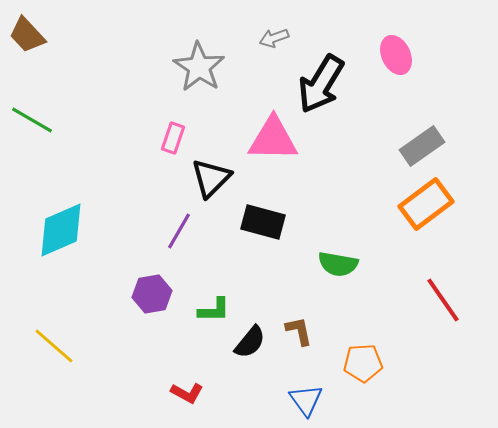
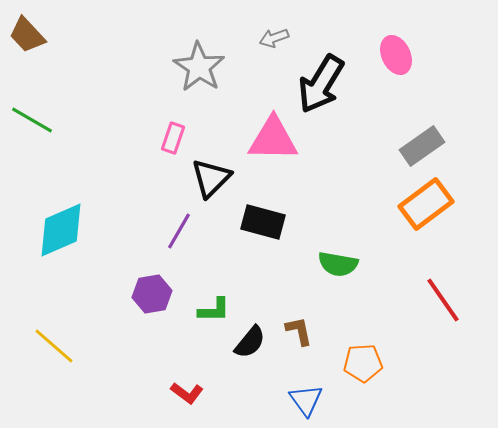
red L-shape: rotated 8 degrees clockwise
